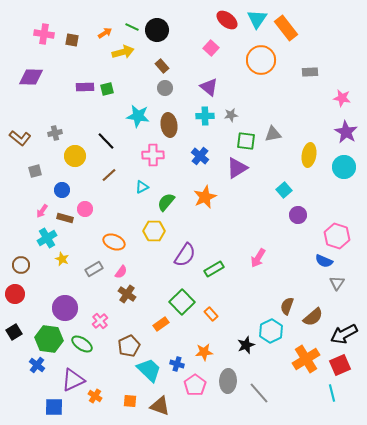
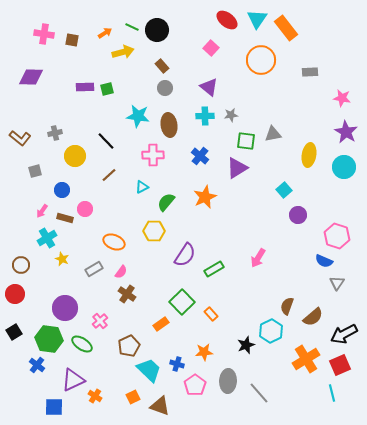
orange square at (130, 401): moved 3 px right, 4 px up; rotated 32 degrees counterclockwise
